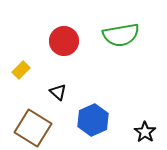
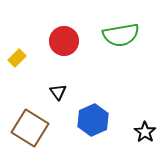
yellow rectangle: moved 4 px left, 12 px up
black triangle: rotated 12 degrees clockwise
brown square: moved 3 px left
